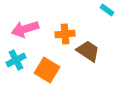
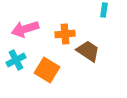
cyan rectangle: moved 3 px left; rotated 64 degrees clockwise
